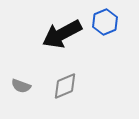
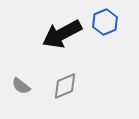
gray semicircle: rotated 18 degrees clockwise
